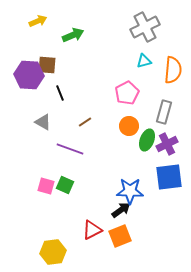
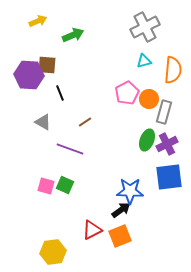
orange circle: moved 20 px right, 27 px up
